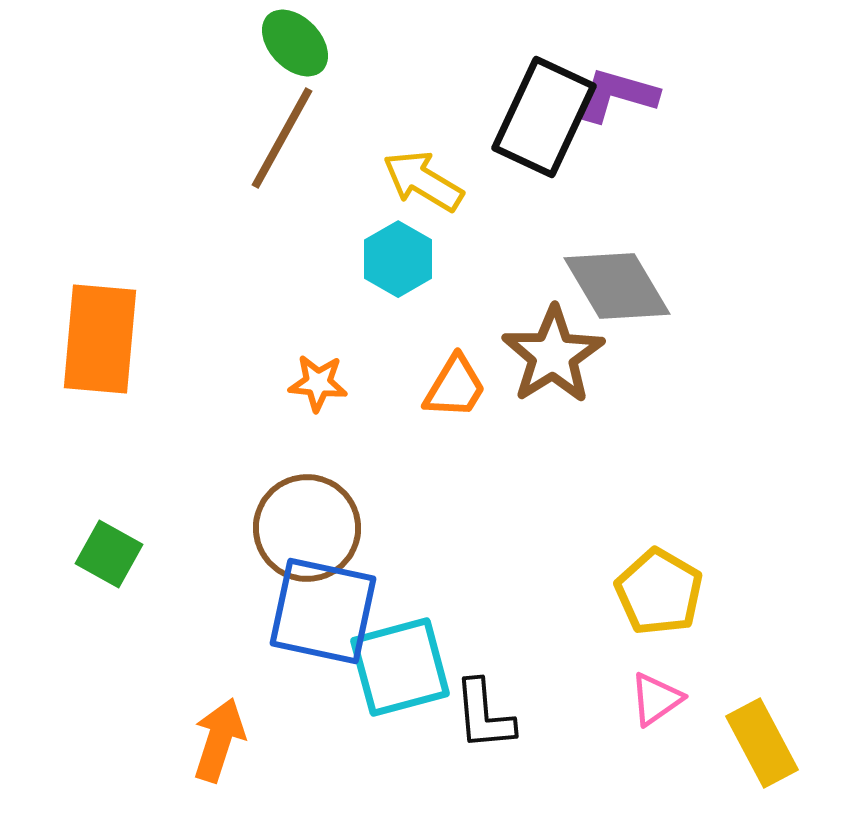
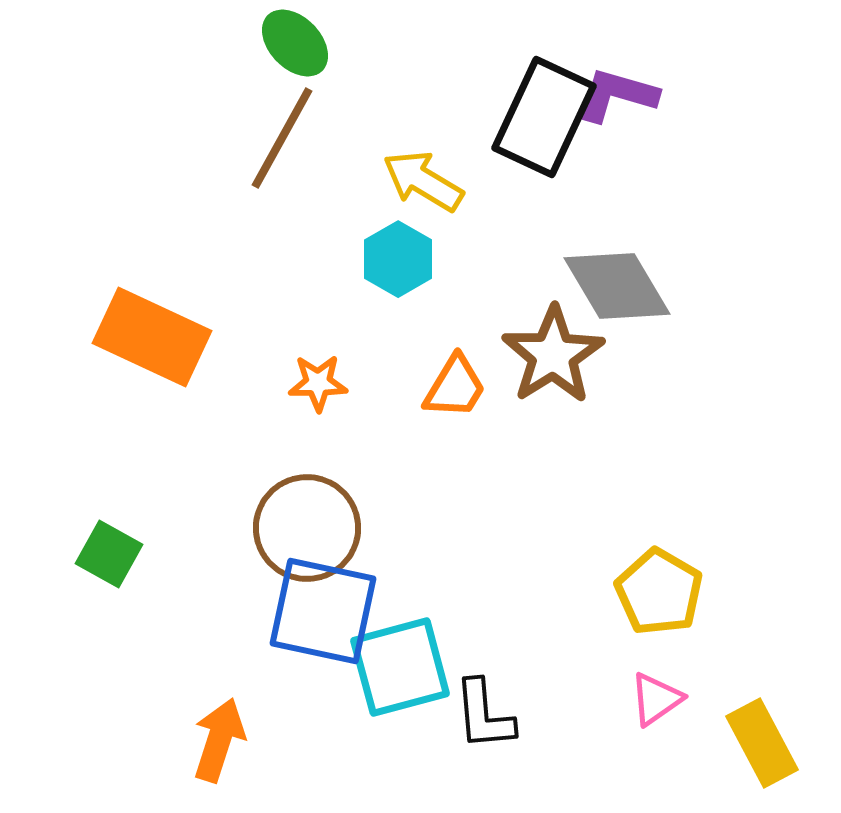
orange rectangle: moved 52 px right, 2 px up; rotated 70 degrees counterclockwise
orange star: rotated 6 degrees counterclockwise
